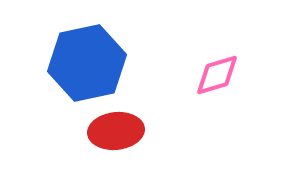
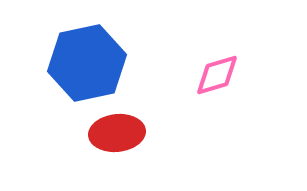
red ellipse: moved 1 px right, 2 px down
